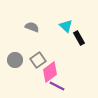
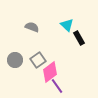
cyan triangle: moved 1 px right, 1 px up
purple line: rotated 28 degrees clockwise
